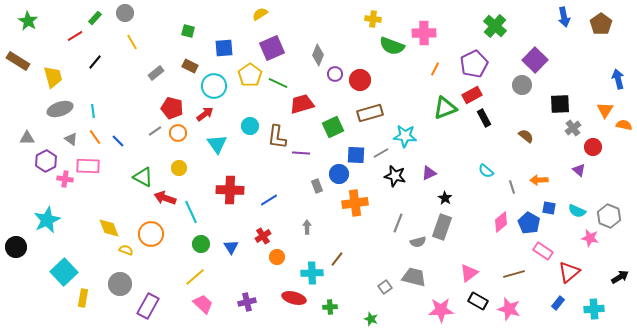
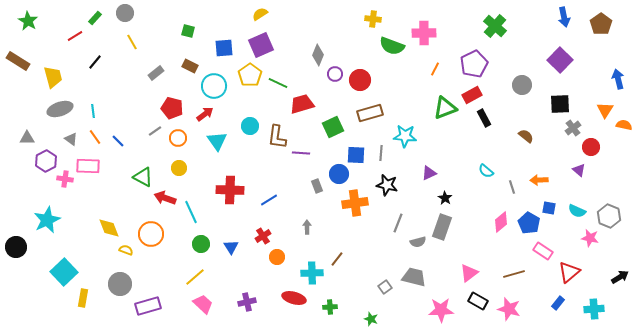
purple square at (272, 48): moved 11 px left, 3 px up
purple square at (535, 60): moved 25 px right
orange circle at (178, 133): moved 5 px down
cyan triangle at (217, 144): moved 3 px up
red circle at (593, 147): moved 2 px left
gray line at (381, 153): rotated 56 degrees counterclockwise
black star at (395, 176): moved 8 px left, 9 px down
purple rectangle at (148, 306): rotated 45 degrees clockwise
